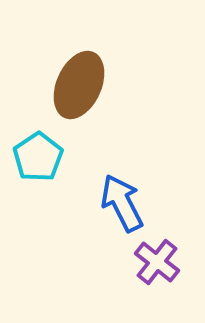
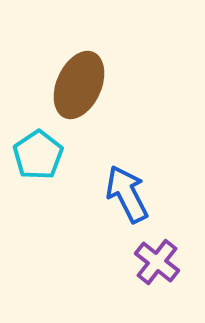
cyan pentagon: moved 2 px up
blue arrow: moved 5 px right, 9 px up
